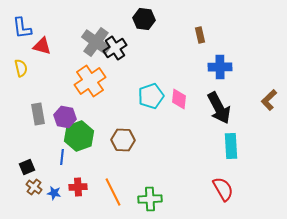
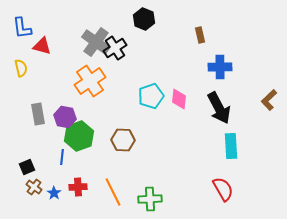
black hexagon: rotated 15 degrees clockwise
blue star: rotated 24 degrees clockwise
